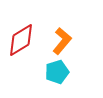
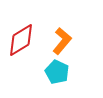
cyan pentagon: rotated 30 degrees counterclockwise
